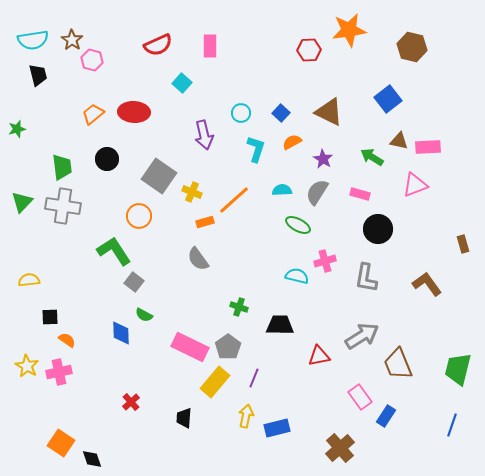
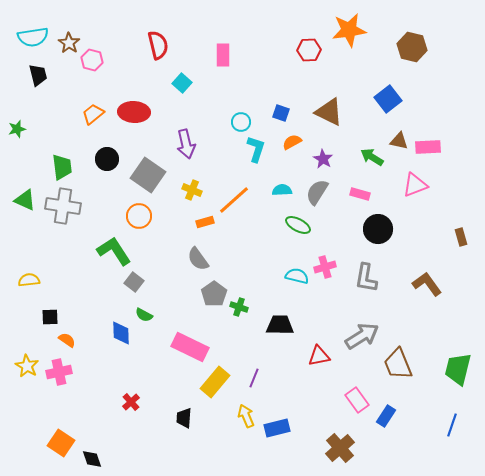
cyan semicircle at (33, 40): moved 3 px up
brown star at (72, 40): moved 3 px left, 3 px down
red semicircle at (158, 45): rotated 80 degrees counterclockwise
pink rectangle at (210, 46): moved 13 px right, 9 px down
cyan circle at (241, 113): moved 9 px down
blue square at (281, 113): rotated 24 degrees counterclockwise
purple arrow at (204, 135): moved 18 px left, 9 px down
gray square at (159, 176): moved 11 px left, 1 px up
yellow cross at (192, 192): moved 2 px up
green triangle at (22, 202): moved 3 px right, 2 px up; rotated 50 degrees counterclockwise
brown rectangle at (463, 244): moved 2 px left, 7 px up
pink cross at (325, 261): moved 6 px down
gray pentagon at (228, 347): moved 14 px left, 53 px up
pink rectangle at (360, 397): moved 3 px left, 3 px down
yellow arrow at (246, 416): rotated 35 degrees counterclockwise
